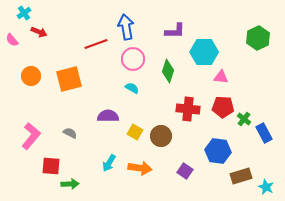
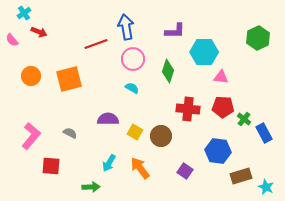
purple semicircle: moved 3 px down
orange arrow: rotated 135 degrees counterclockwise
green arrow: moved 21 px right, 3 px down
